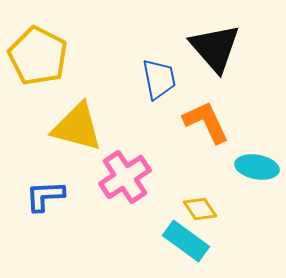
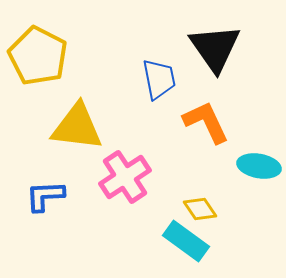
black triangle: rotated 6 degrees clockwise
yellow triangle: rotated 8 degrees counterclockwise
cyan ellipse: moved 2 px right, 1 px up
